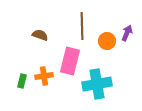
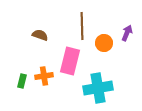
orange circle: moved 3 px left, 2 px down
cyan cross: moved 1 px right, 4 px down
